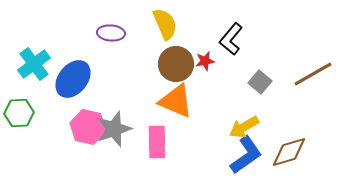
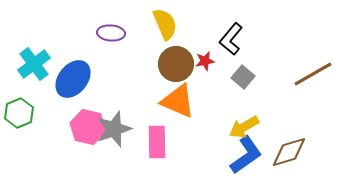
gray square: moved 17 px left, 5 px up
orange triangle: moved 2 px right
green hexagon: rotated 20 degrees counterclockwise
